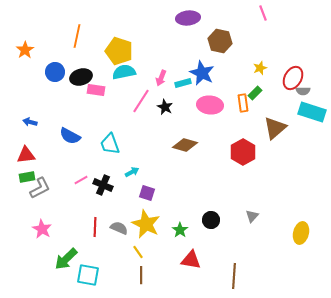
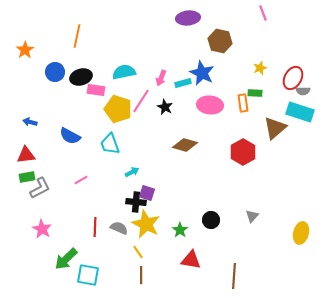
yellow pentagon at (119, 51): moved 1 px left, 58 px down
green rectangle at (255, 93): rotated 48 degrees clockwise
cyan rectangle at (312, 112): moved 12 px left
black cross at (103, 185): moved 33 px right, 17 px down; rotated 18 degrees counterclockwise
